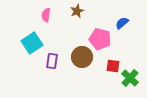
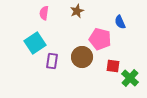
pink semicircle: moved 2 px left, 2 px up
blue semicircle: moved 2 px left, 1 px up; rotated 72 degrees counterclockwise
cyan square: moved 3 px right
